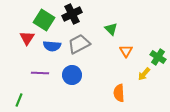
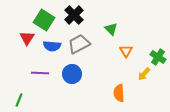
black cross: moved 2 px right, 1 px down; rotated 18 degrees counterclockwise
blue circle: moved 1 px up
